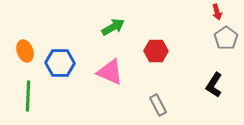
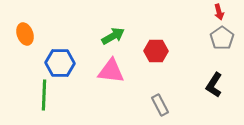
red arrow: moved 2 px right
green arrow: moved 9 px down
gray pentagon: moved 4 px left
orange ellipse: moved 17 px up
pink triangle: moved 1 px right, 1 px up; rotated 16 degrees counterclockwise
green line: moved 16 px right, 1 px up
gray rectangle: moved 2 px right
